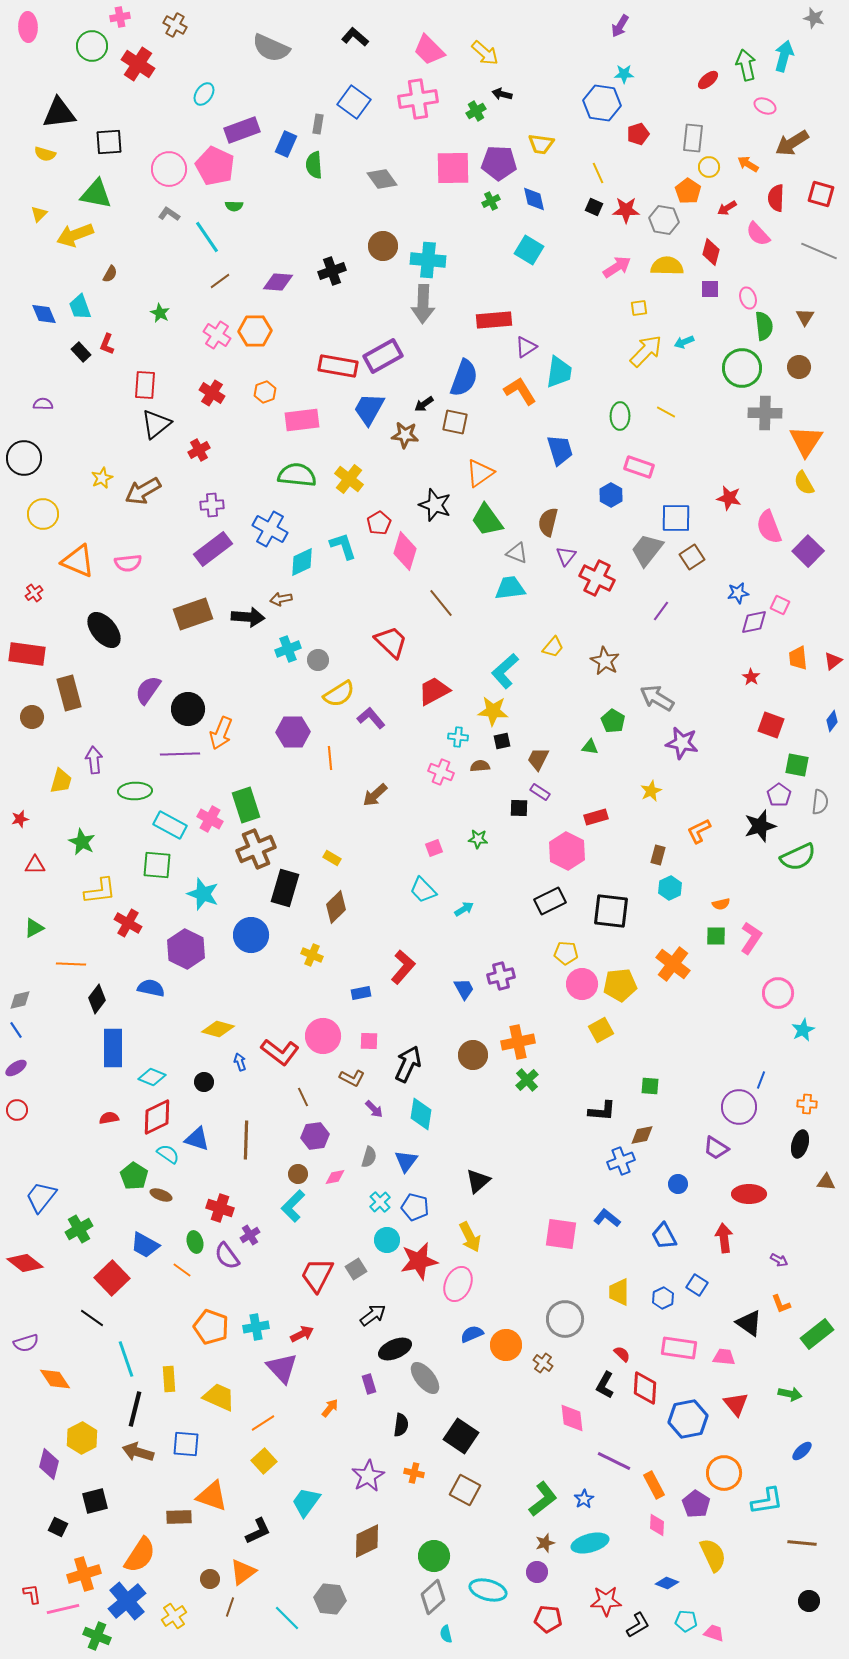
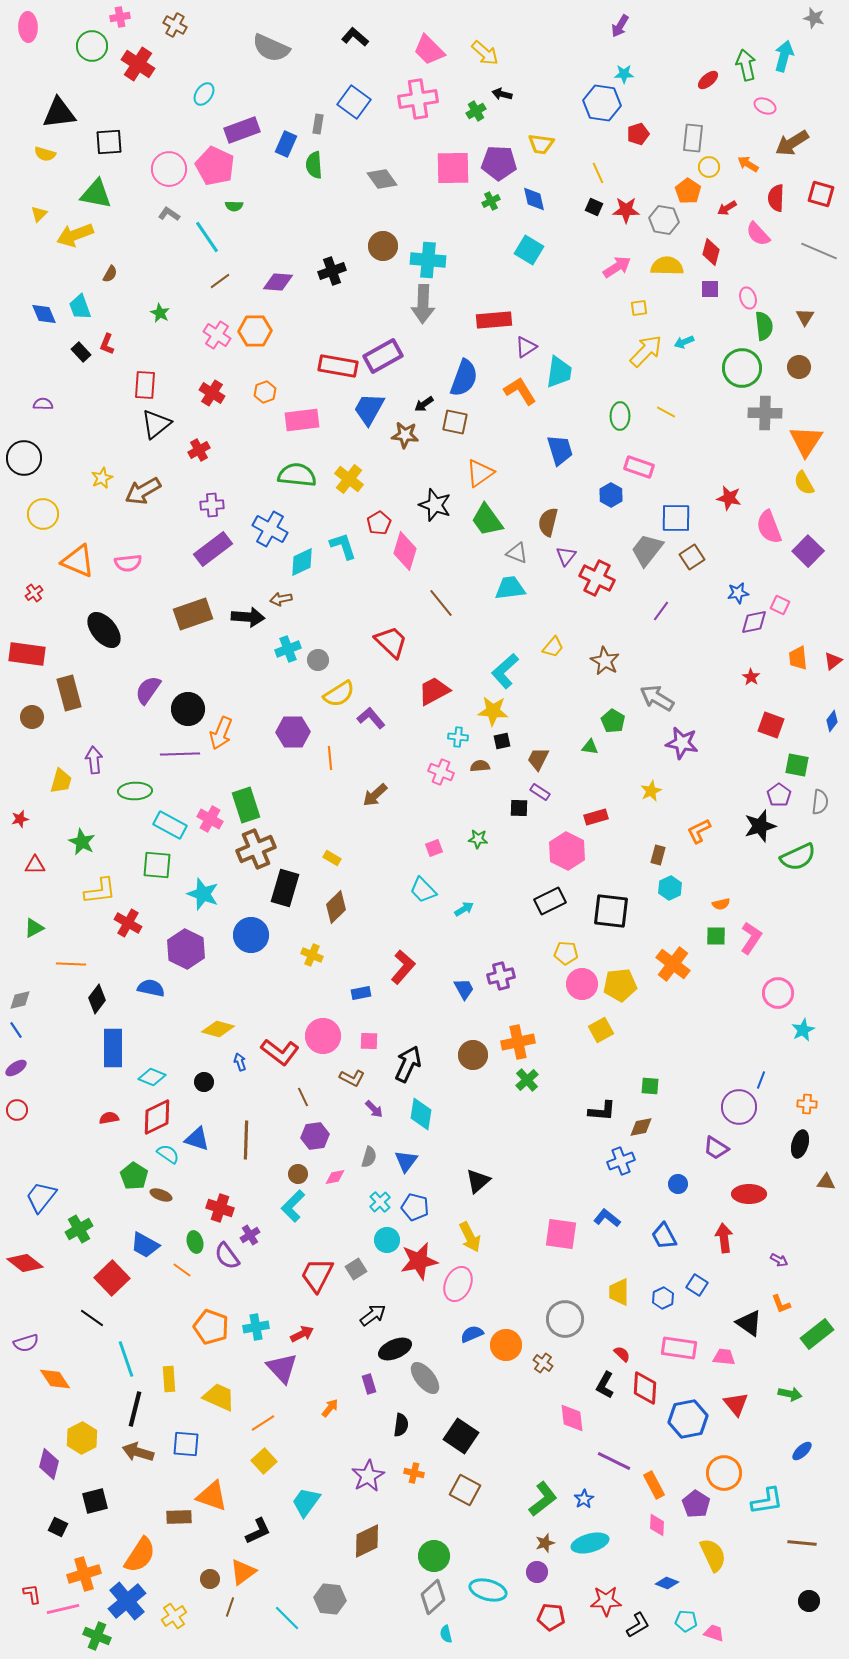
brown diamond at (642, 1135): moved 1 px left, 8 px up
red pentagon at (548, 1619): moved 3 px right, 2 px up
